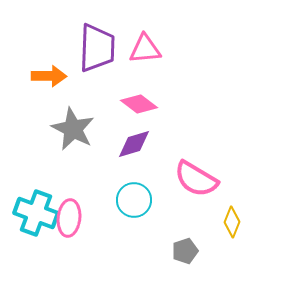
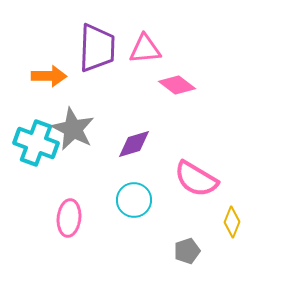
pink diamond: moved 38 px right, 19 px up
cyan cross: moved 70 px up
gray pentagon: moved 2 px right
